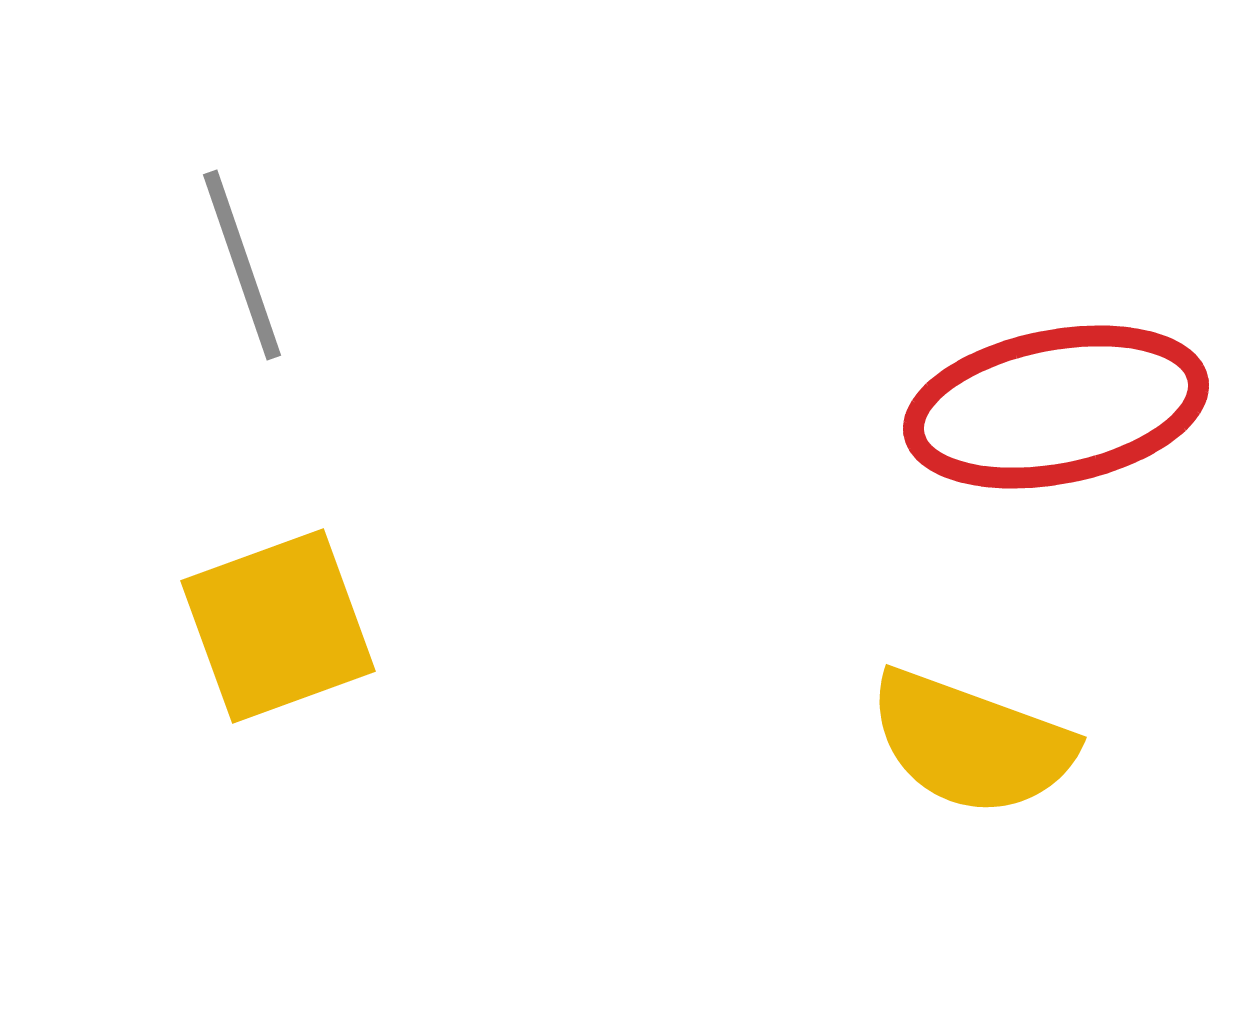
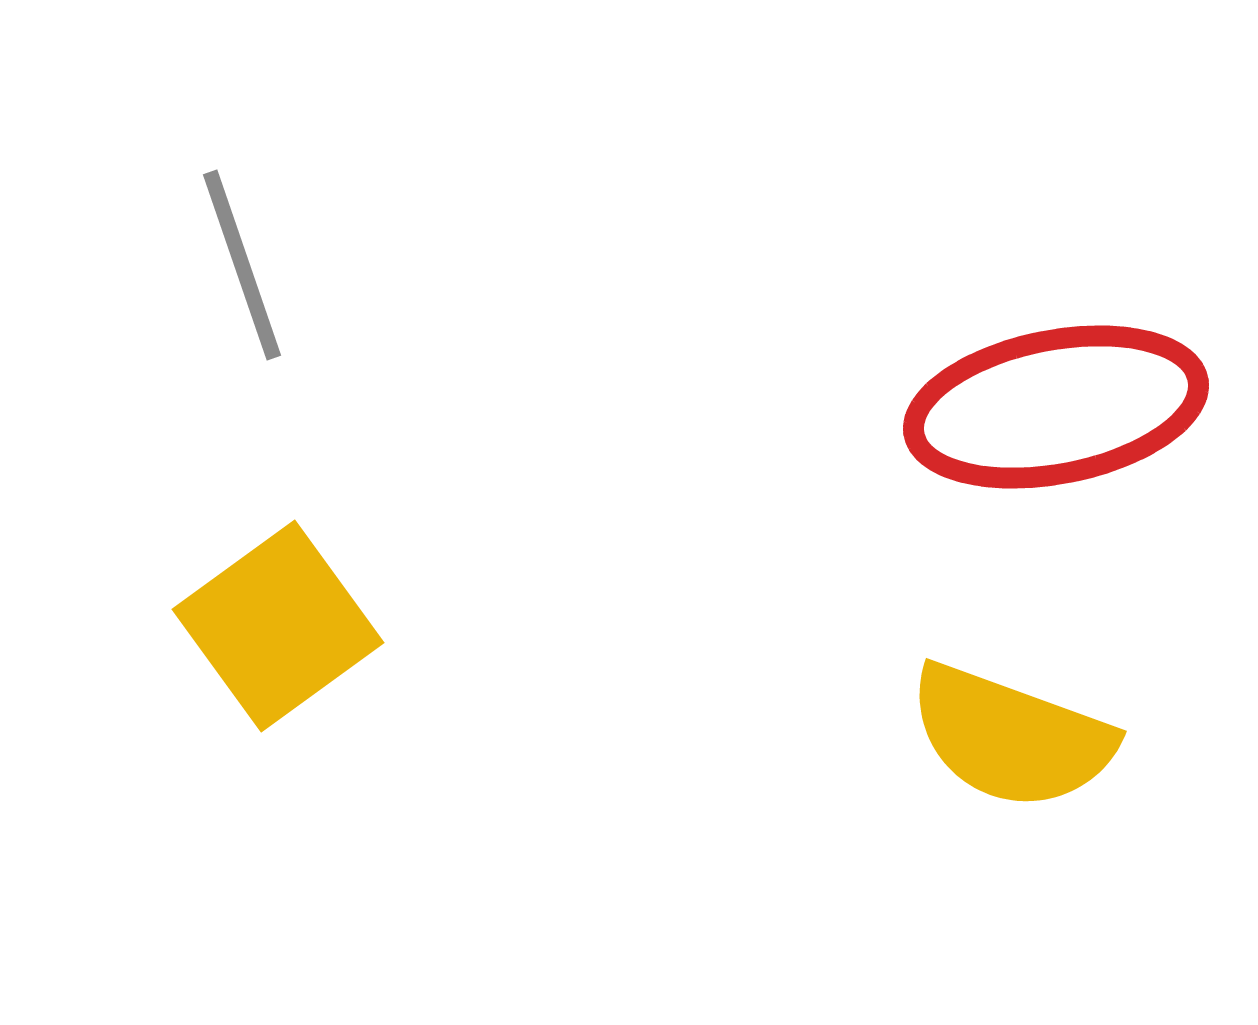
yellow square: rotated 16 degrees counterclockwise
yellow semicircle: moved 40 px right, 6 px up
